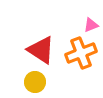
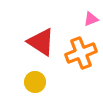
pink triangle: moved 6 px up
red triangle: moved 8 px up
